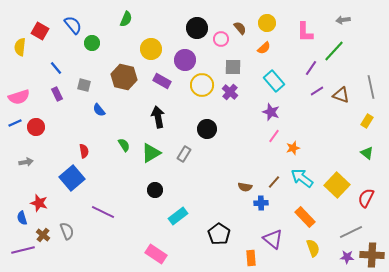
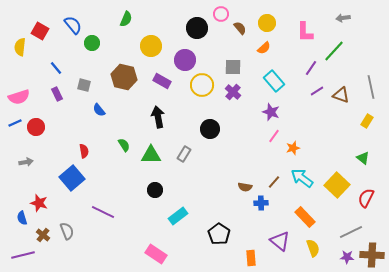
gray arrow at (343, 20): moved 2 px up
pink circle at (221, 39): moved 25 px up
yellow circle at (151, 49): moved 3 px up
purple cross at (230, 92): moved 3 px right
black circle at (207, 129): moved 3 px right
green triangle at (151, 153): moved 2 px down; rotated 30 degrees clockwise
green triangle at (367, 153): moved 4 px left, 5 px down
purple triangle at (273, 239): moved 7 px right, 2 px down
purple line at (23, 250): moved 5 px down
